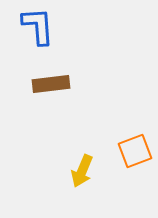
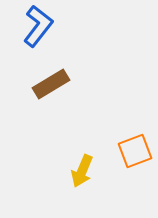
blue L-shape: rotated 42 degrees clockwise
brown rectangle: rotated 24 degrees counterclockwise
